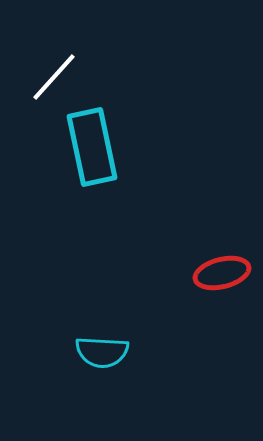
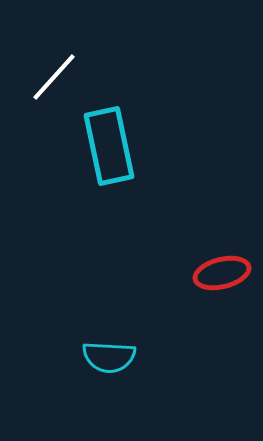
cyan rectangle: moved 17 px right, 1 px up
cyan semicircle: moved 7 px right, 5 px down
